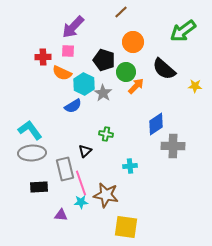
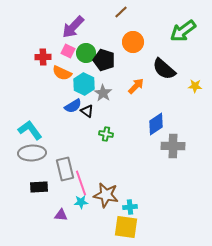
pink square: rotated 24 degrees clockwise
green circle: moved 40 px left, 19 px up
black triangle: moved 2 px right, 40 px up; rotated 40 degrees counterclockwise
cyan cross: moved 41 px down
